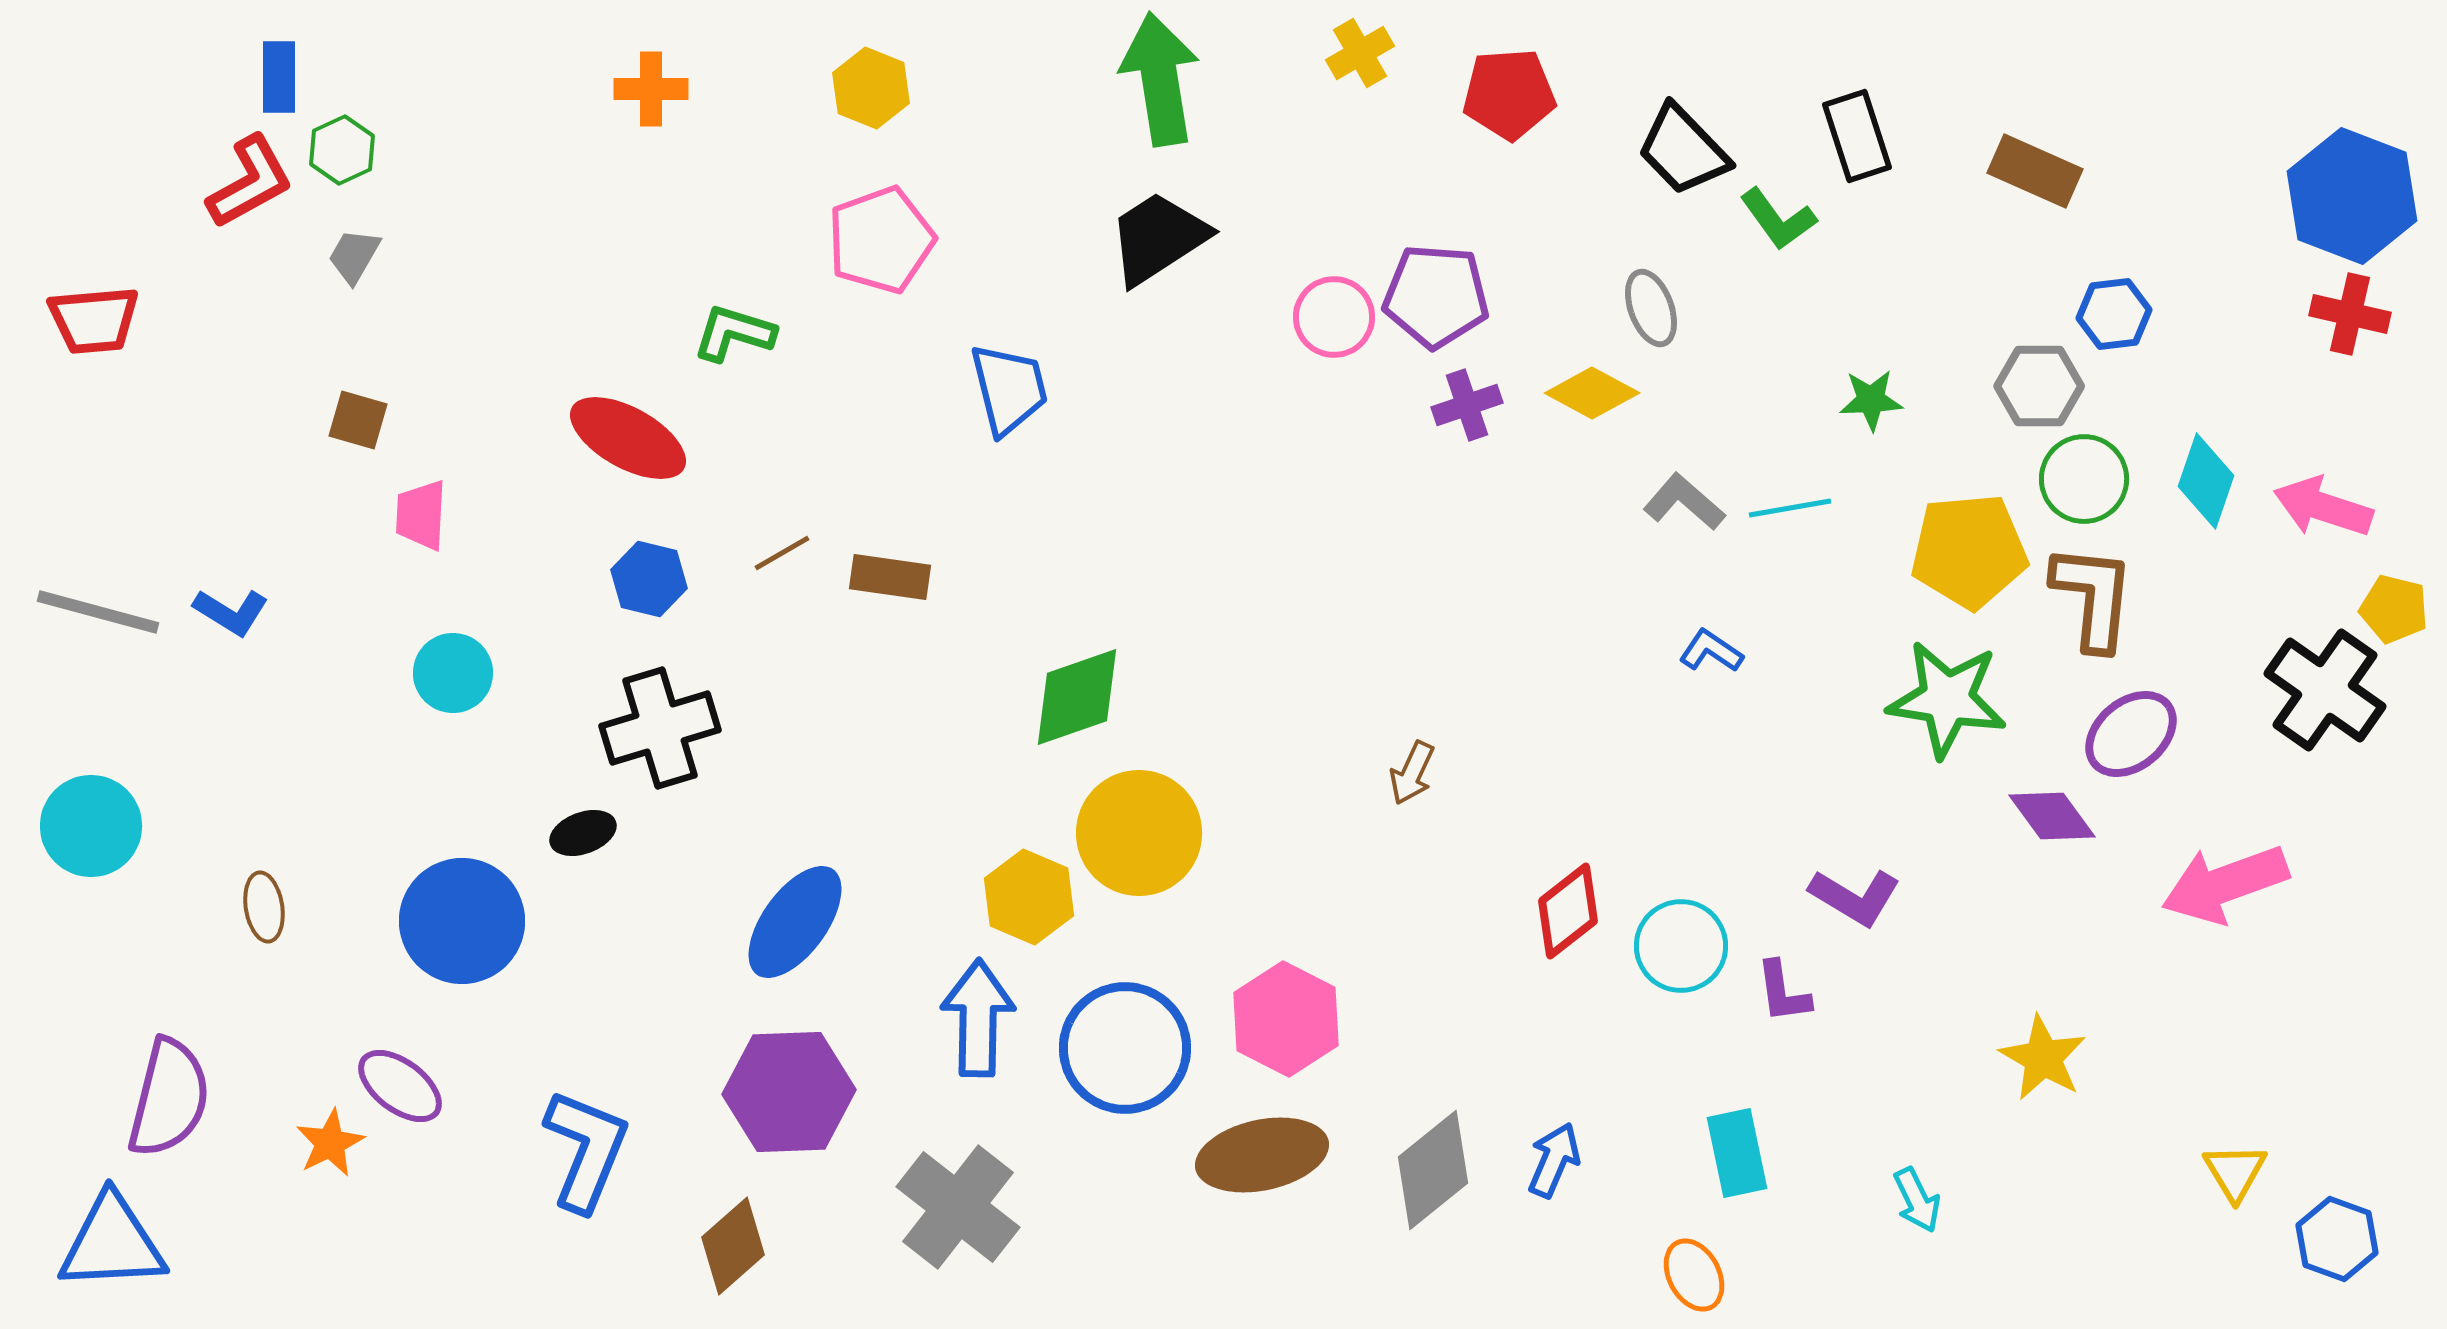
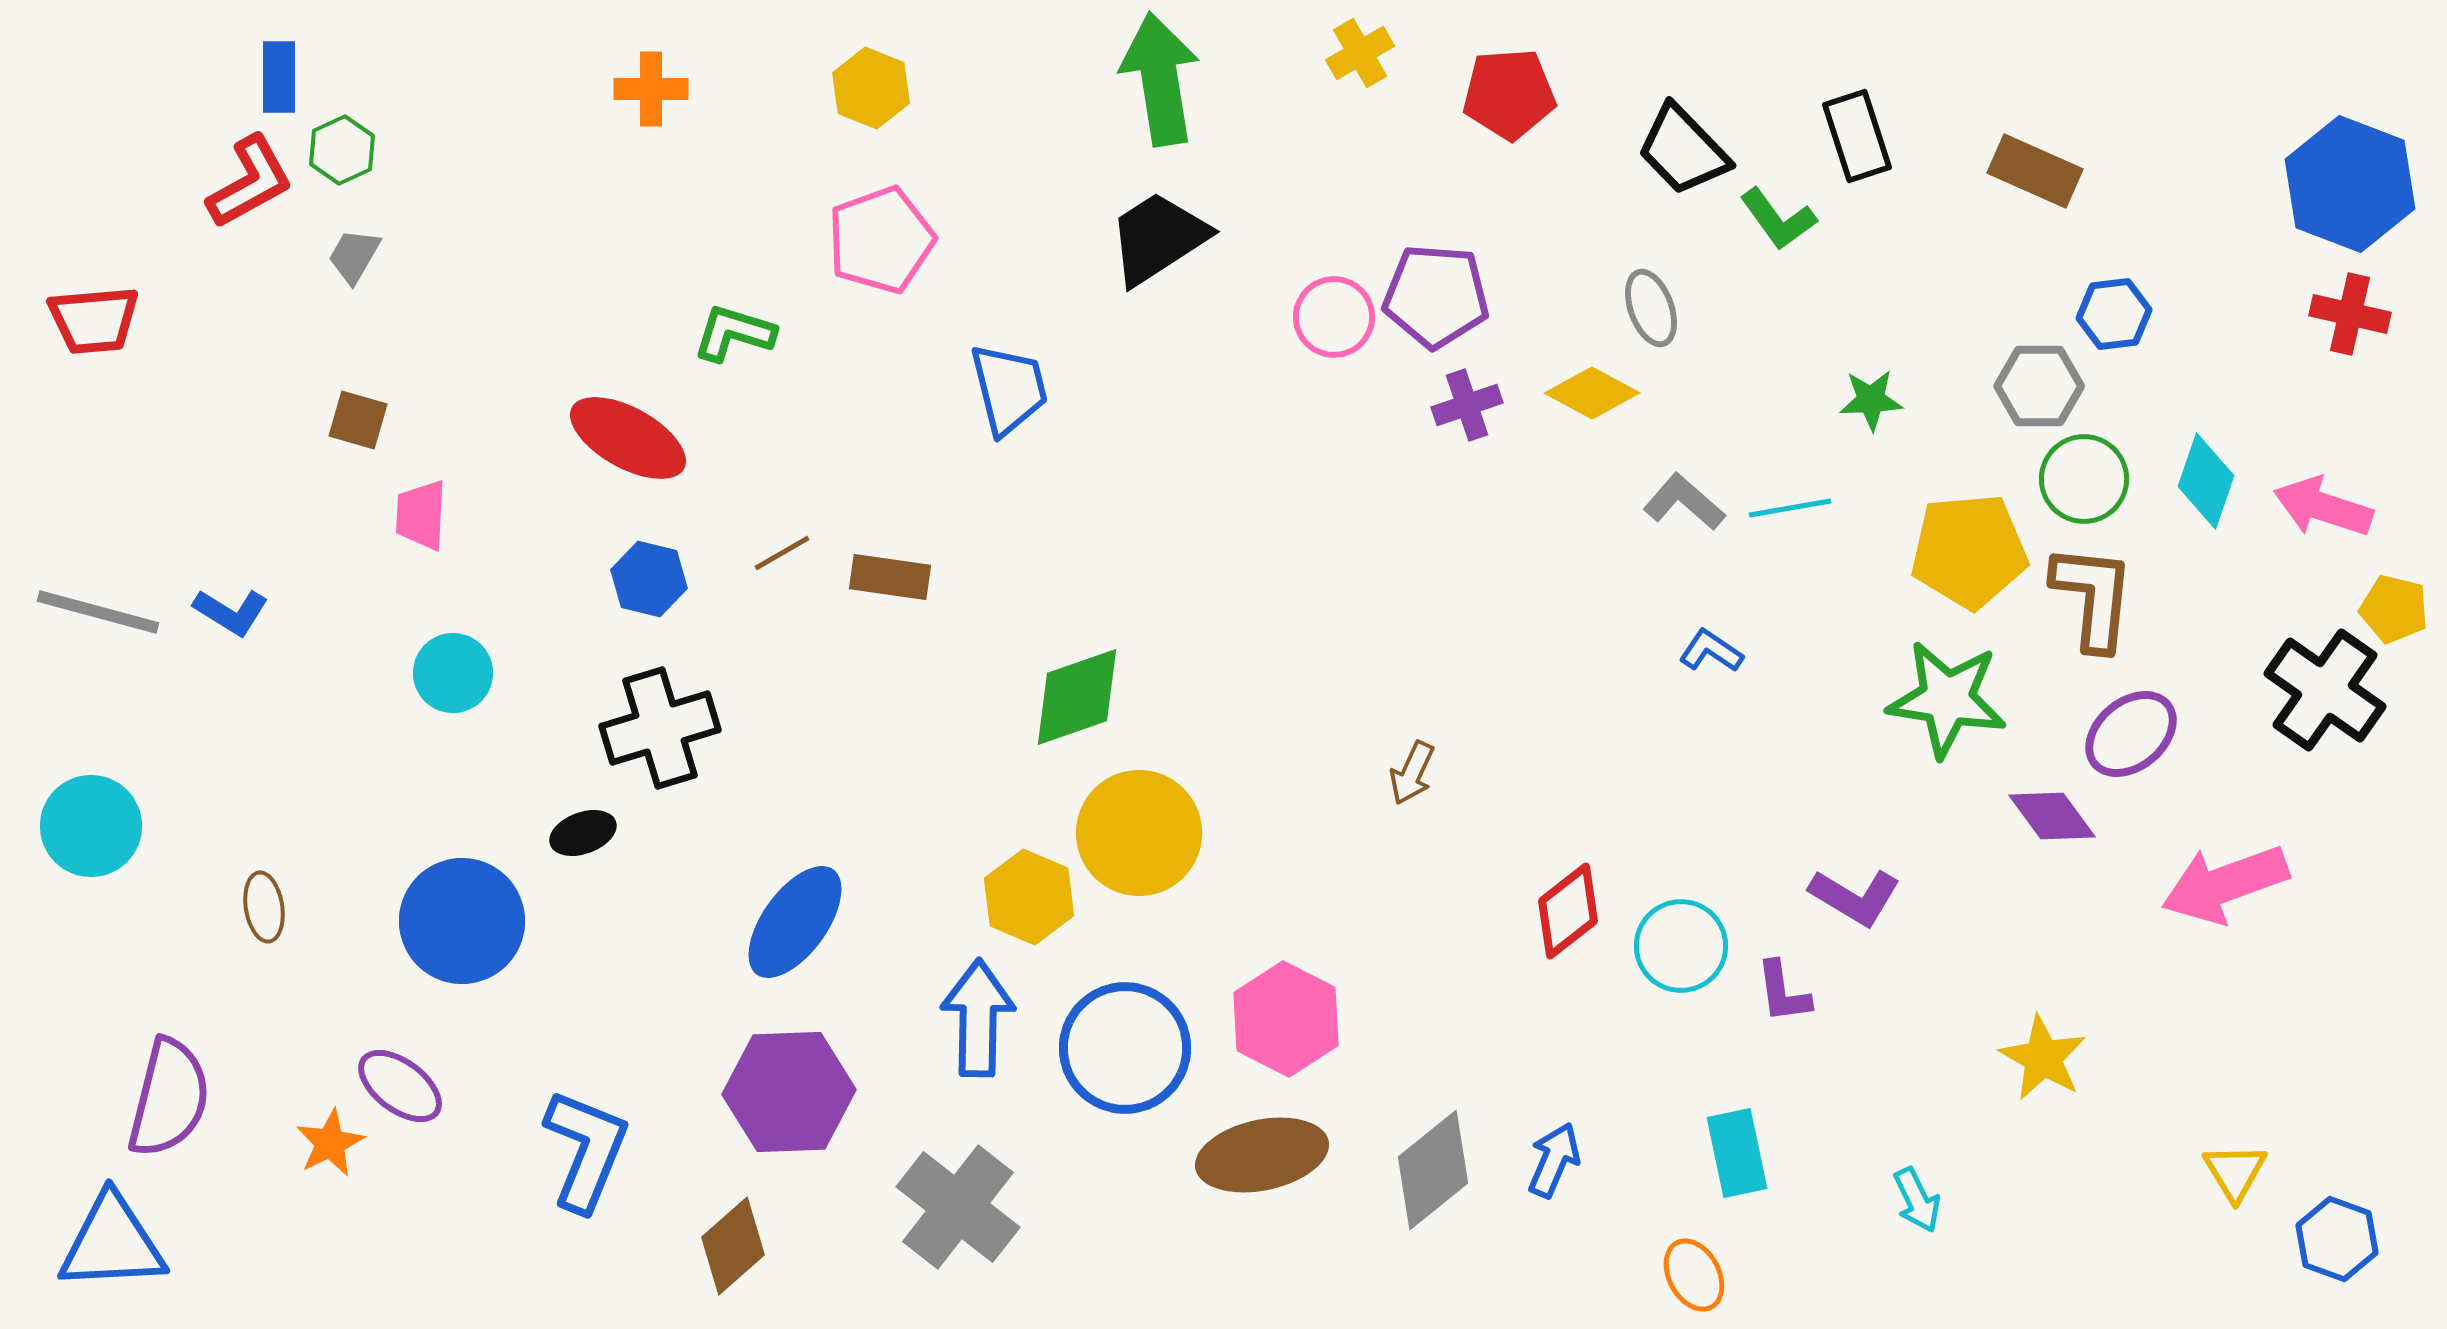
blue hexagon at (2352, 196): moved 2 px left, 12 px up
